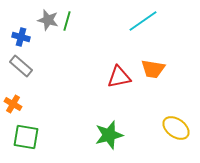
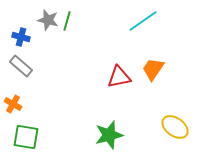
orange trapezoid: rotated 115 degrees clockwise
yellow ellipse: moved 1 px left, 1 px up
